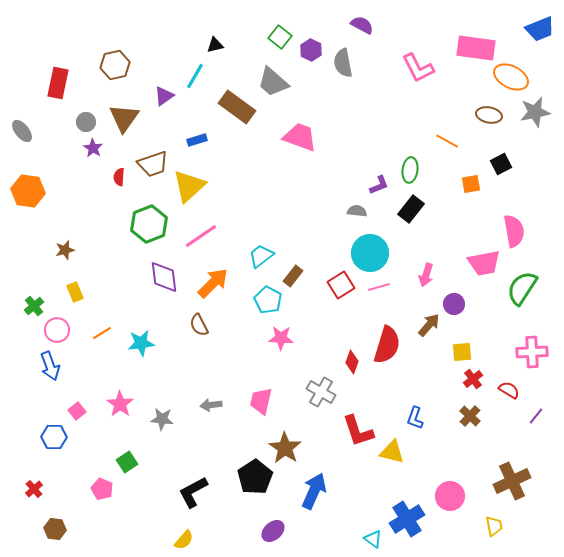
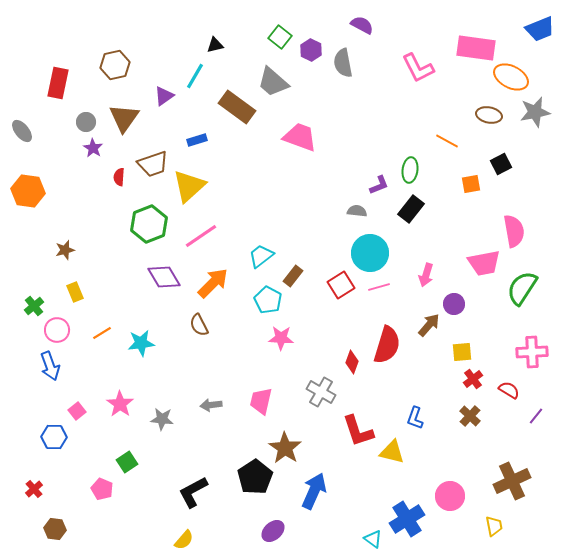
purple diamond at (164, 277): rotated 24 degrees counterclockwise
